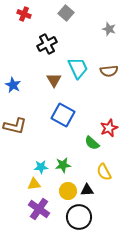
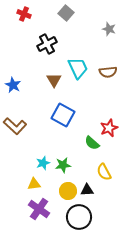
brown semicircle: moved 1 px left, 1 px down
brown L-shape: rotated 30 degrees clockwise
cyan star: moved 2 px right, 4 px up; rotated 16 degrees counterclockwise
